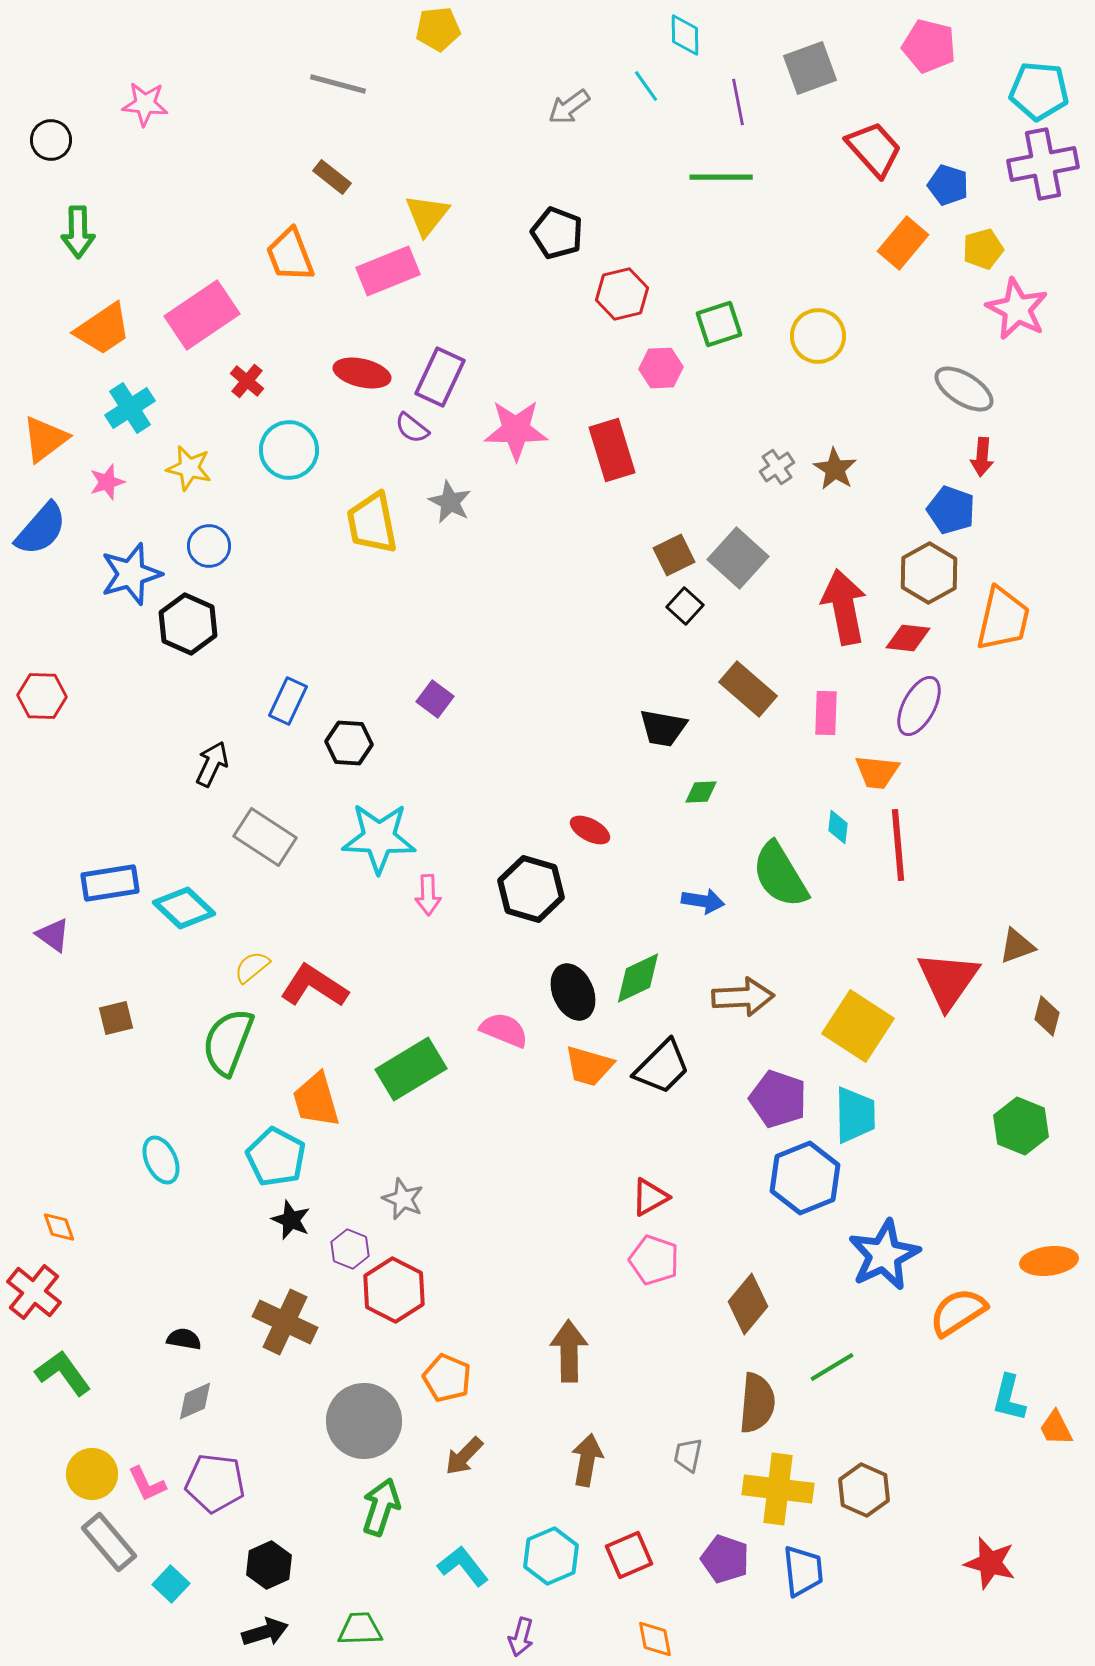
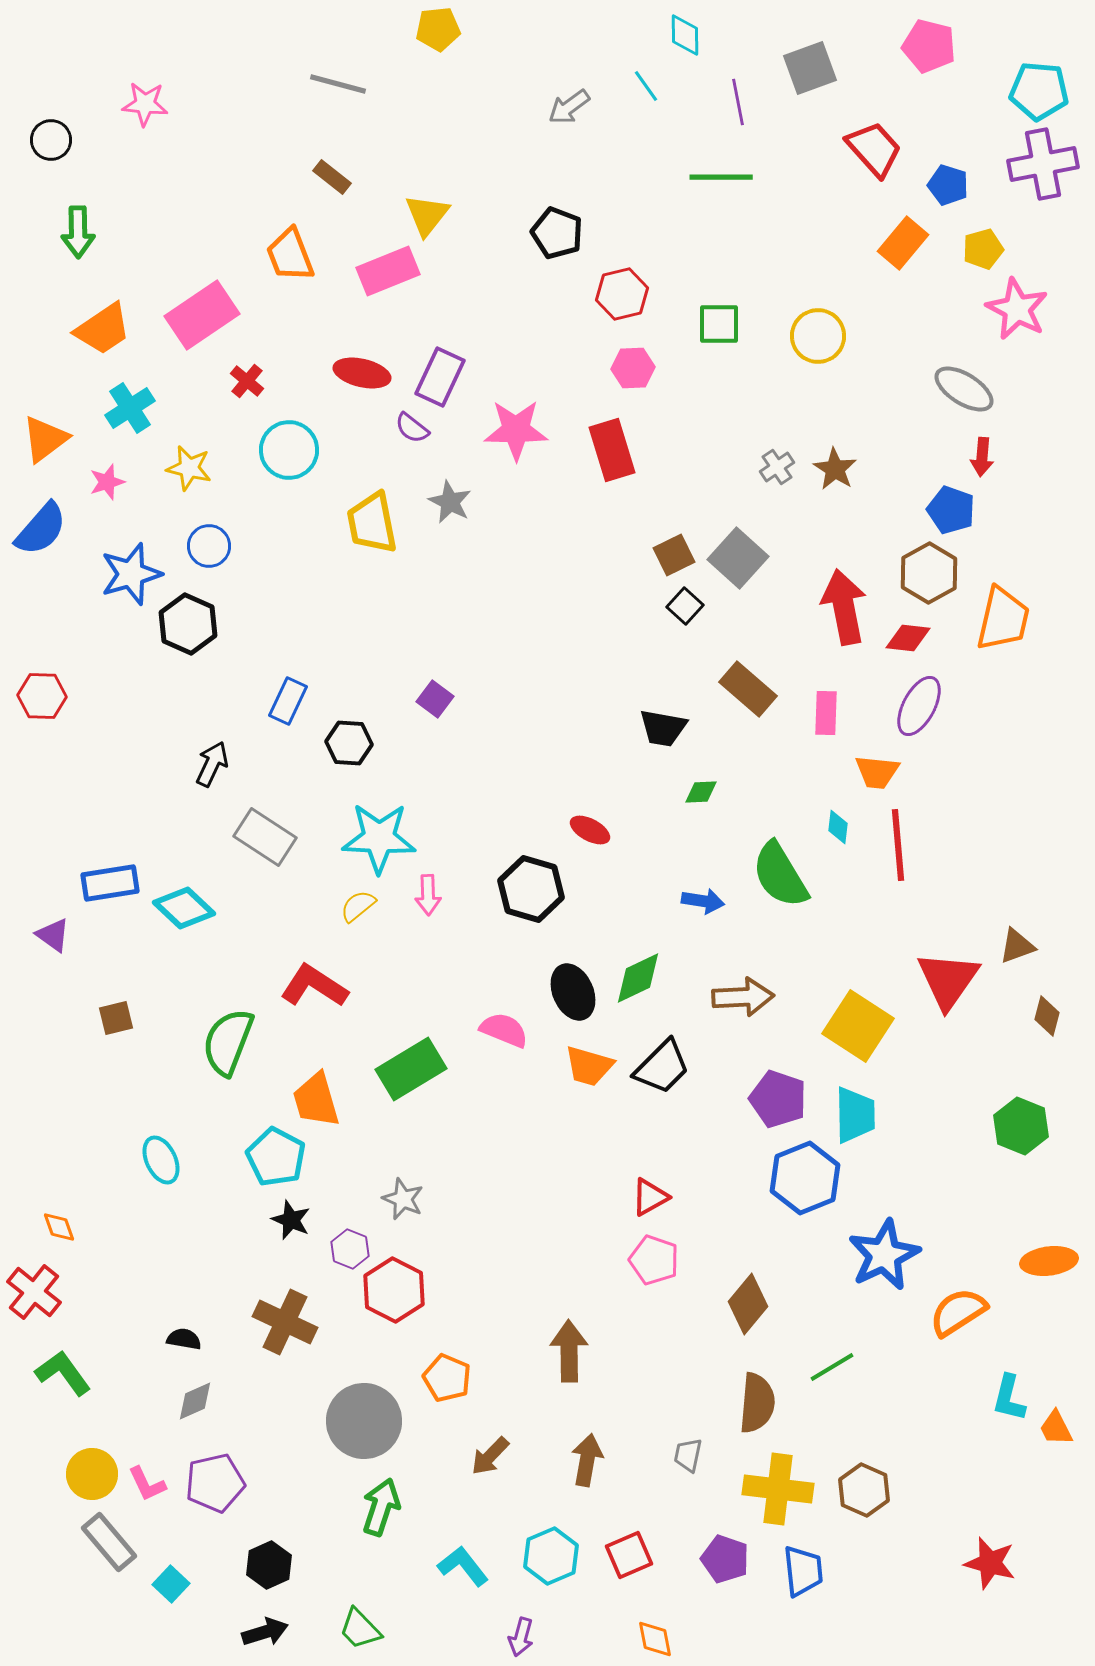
green square at (719, 324): rotated 18 degrees clockwise
pink hexagon at (661, 368): moved 28 px left
yellow semicircle at (252, 967): moved 106 px right, 61 px up
brown arrow at (464, 1456): moved 26 px right
purple pentagon at (215, 1483): rotated 20 degrees counterclockwise
green trapezoid at (360, 1629): rotated 132 degrees counterclockwise
